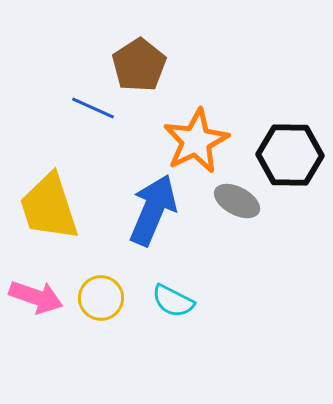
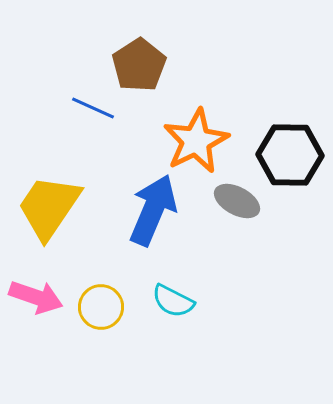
yellow trapezoid: rotated 52 degrees clockwise
yellow circle: moved 9 px down
